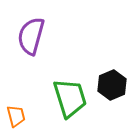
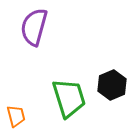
purple semicircle: moved 3 px right, 9 px up
green trapezoid: moved 1 px left
